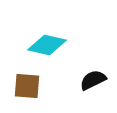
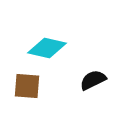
cyan diamond: moved 3 px down
